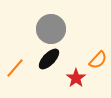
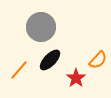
gray circle: moved 10 px left, 2 px up
black ellipse: moved 1 px right, 1 px down
orange line: moved 4 px right, 2 px down
